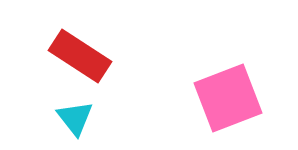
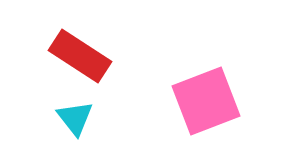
pink square: moved 22 px left, 3 px down
